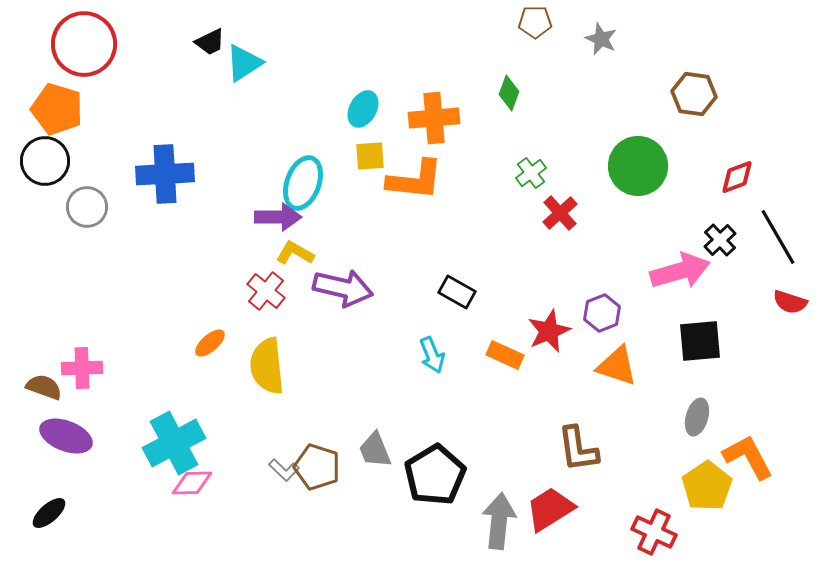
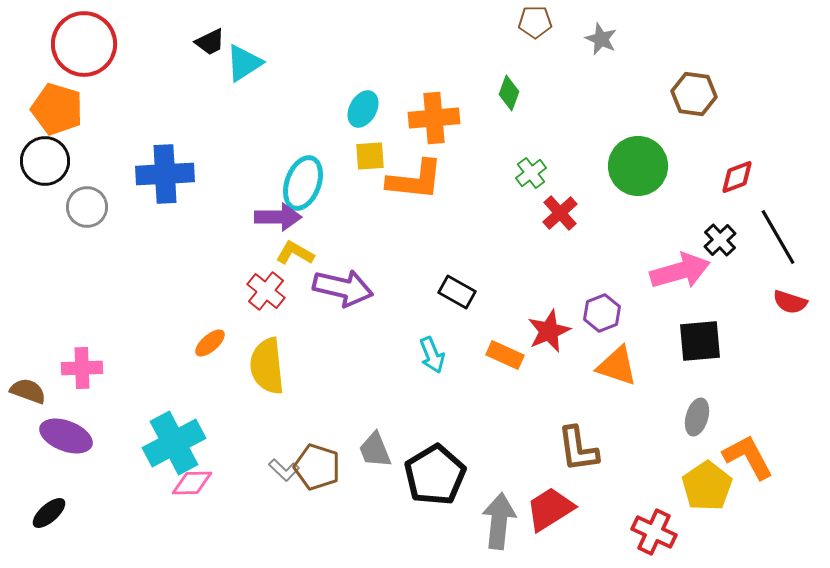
brown semicircle at (44, 387): moved 16 px left, 4 px down
